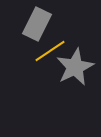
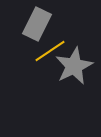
gray star: moved 1 px left, 1 px up
